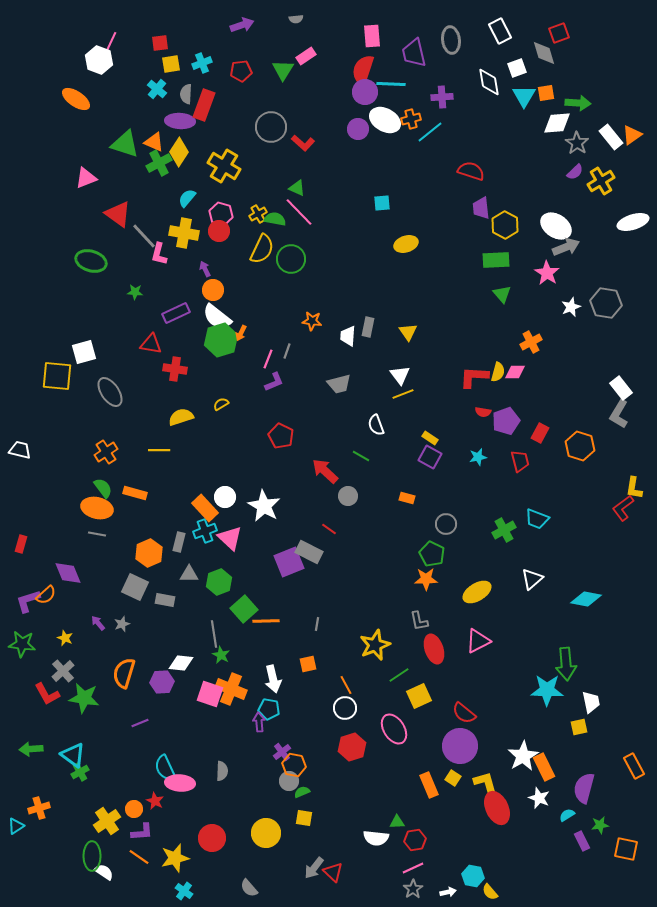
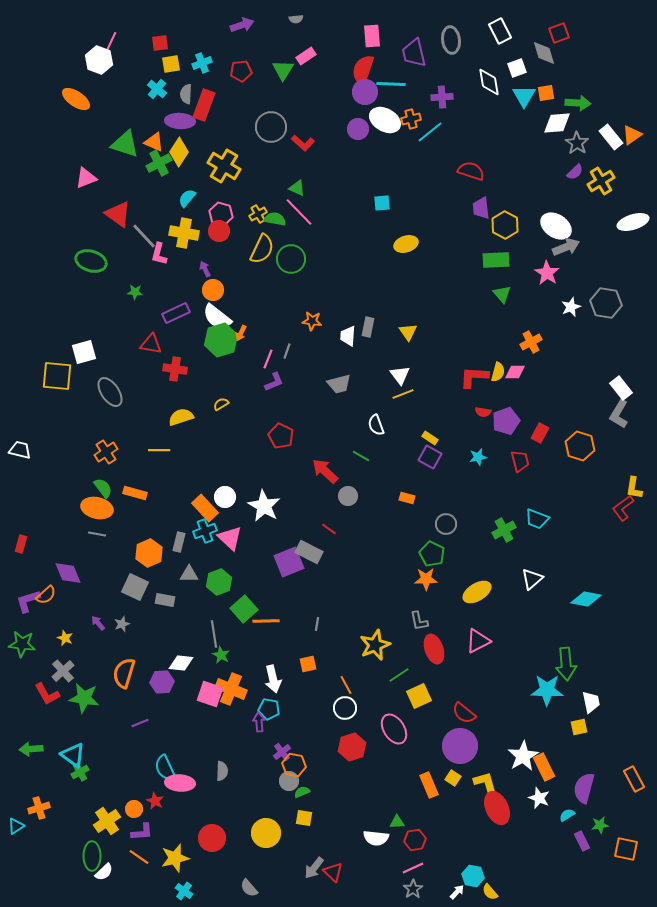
orange rectangle at (634, 766): moved 13 px down
white semicircle at (104, 872): rotated 102 degrees clockwise
white arrow at (448, 892): moved 9 px right; rotated 35 degrees counterclockwise
